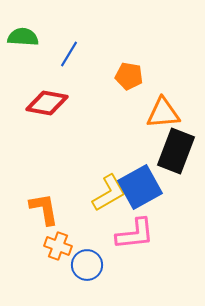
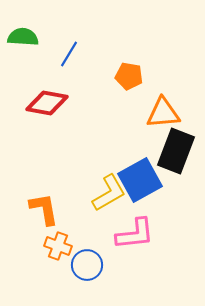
blue square: moved 7 px up
